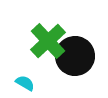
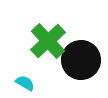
black circle: moved 6 px right, 4 px down
